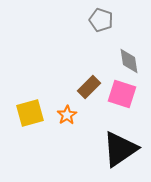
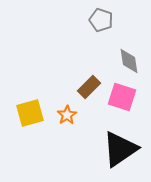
pink square: moved 3 px down
